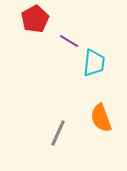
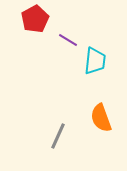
purple line: moved 1 px left, 1 px up
cyan trapezoid: moved 1 px right, 2 px up
gray line: moved 3 px down
